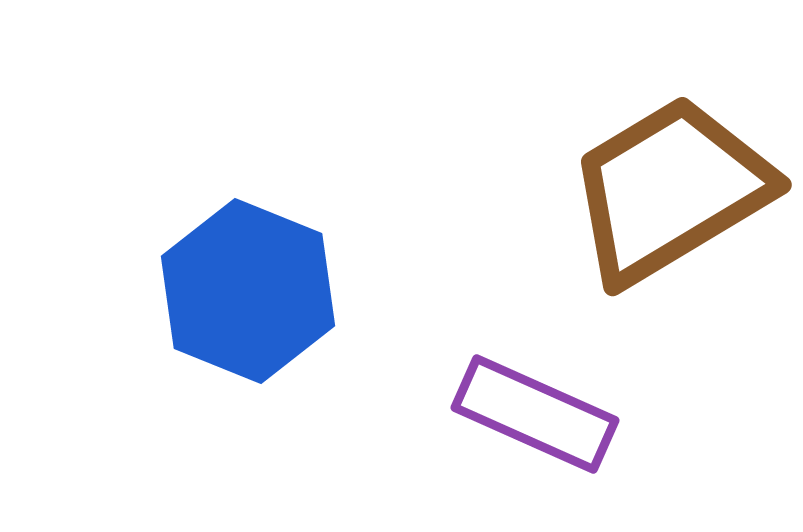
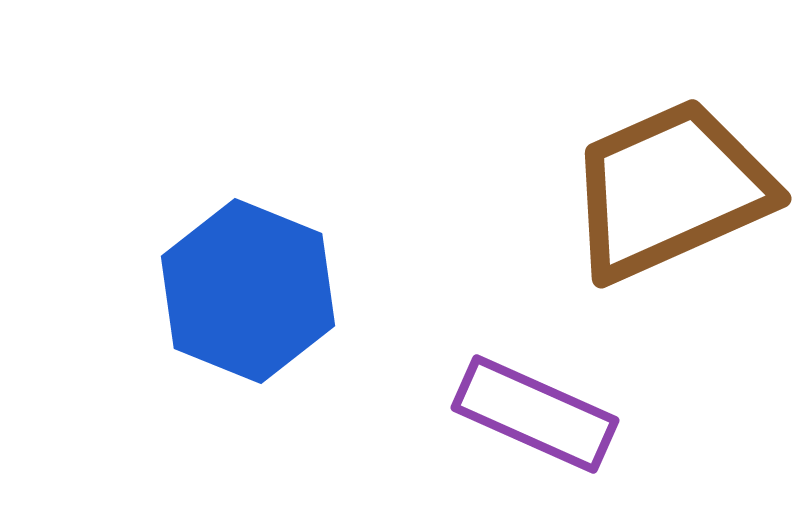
brown trapezoid: rotated 7 degrees clockwise
